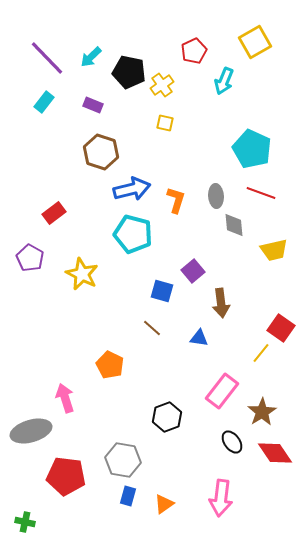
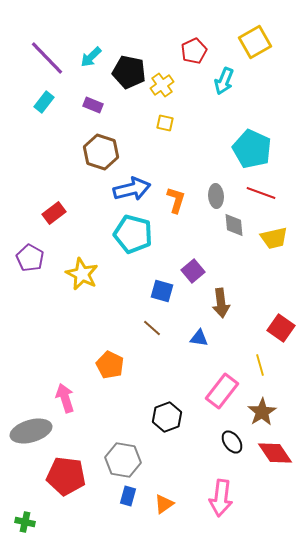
yellow trapezoid at (274, 250): moved 12 px up
yellow line at (261, 353): moved 1 px left, 12 px down; rotated 55 degrees counterclockwise
